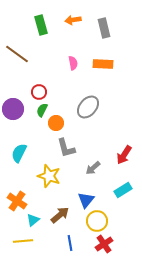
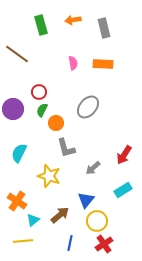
blue line: rotated 21 degrees clockwise
